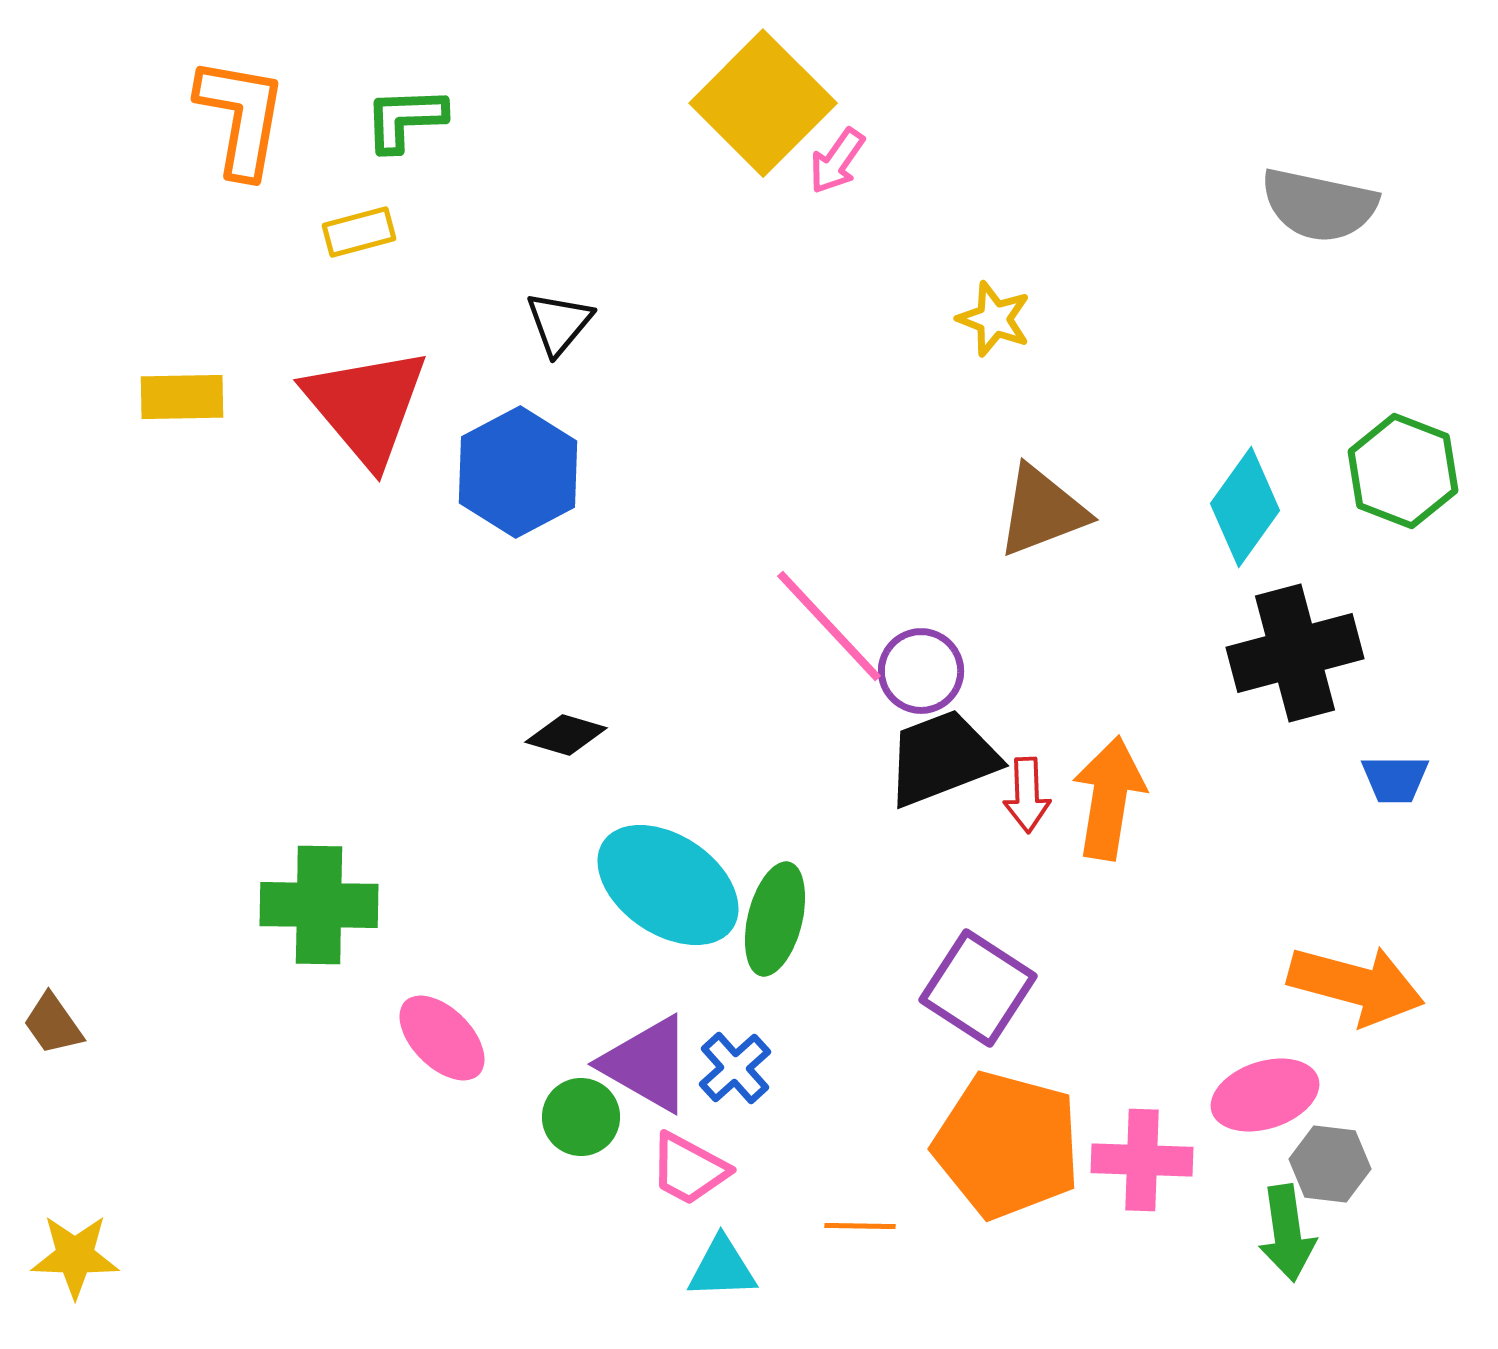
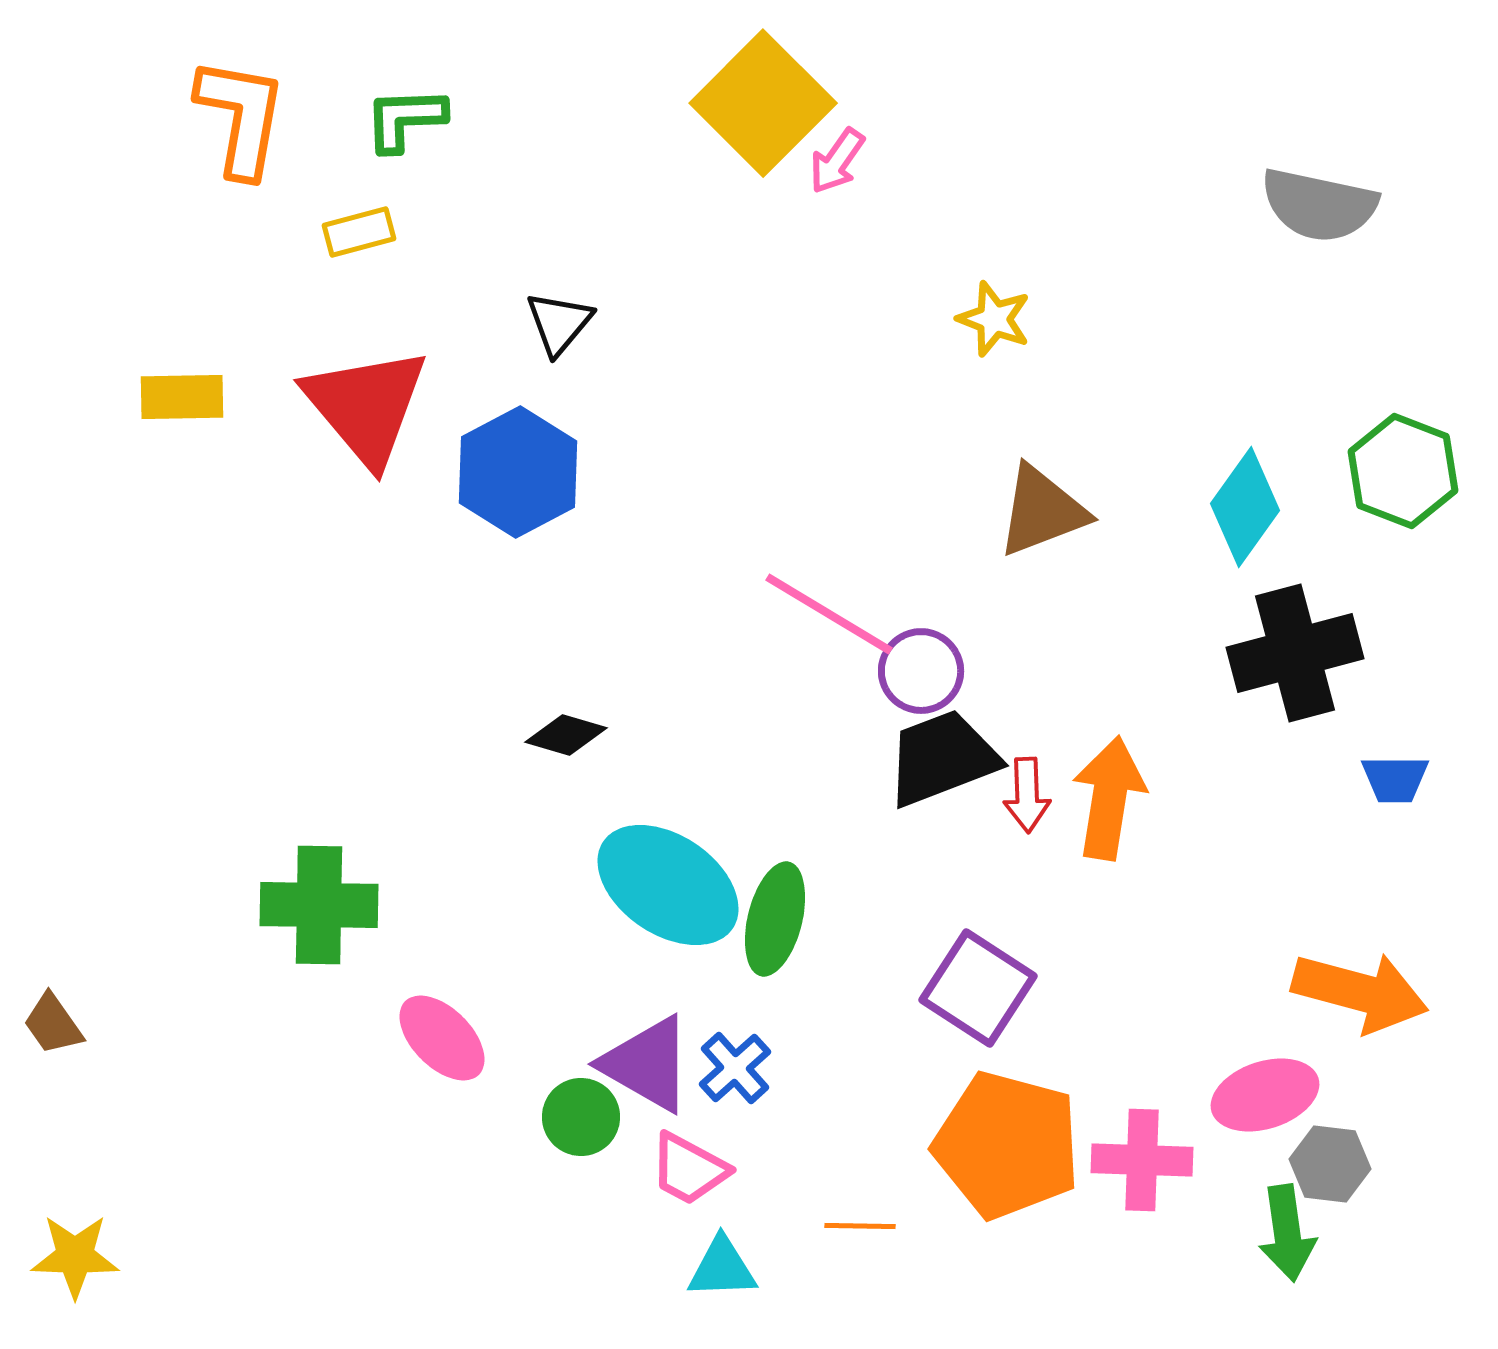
pink line at (829, 626): moved 12 px up; rotated 16 degrees counterclockwise
orange arrow at (1356, 985): moved 4 px right, 7 px down
